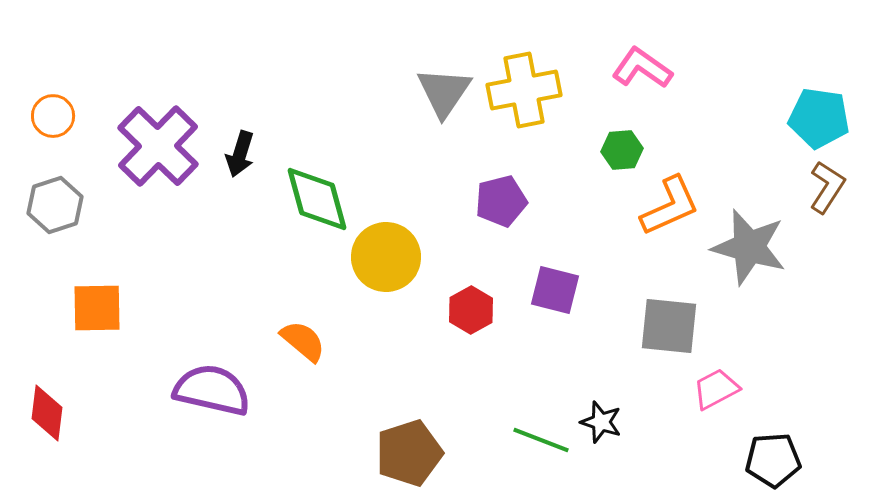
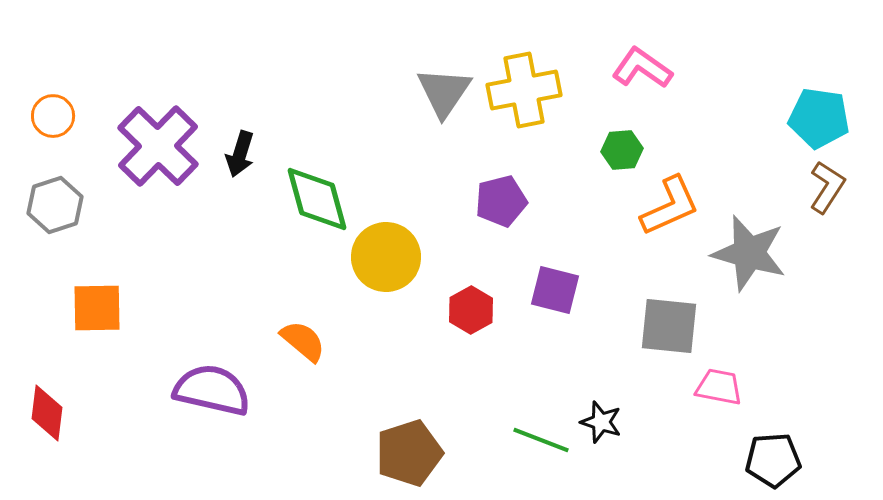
gray star: moved 6 px down
pink trapezoid: moved 3 px right, 2 px up; rotated 39 degrees clockwise
